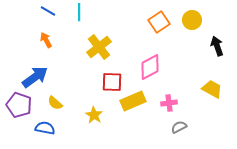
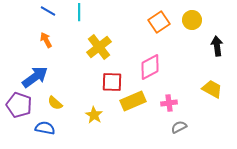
black arrow: rotated 12 degrees clockwise
